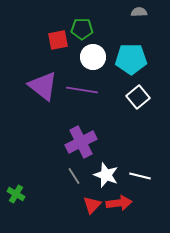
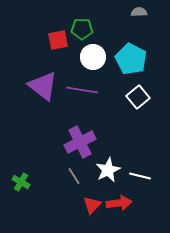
cyan pentagon: rotated 28 degrees clockwise
purple cross: moved 1 px left
white star: moved 2 px right, 5 px up; rotated 25 degrees clockwise
green cross: moved 5 px right, 12 px up
